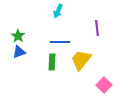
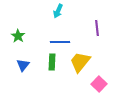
blue triangle: moved 4 px right, 13 px down; rotated 32 degrees counterclockwise
yellow trapezoid: moved 1 px left, 2 px down
pink square: moved 5 px left, 1 px up
